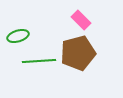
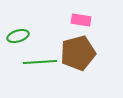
pink rectangle: rotated 36 degrees counterclockwise
green line: moved 1 px right, 1 px down
